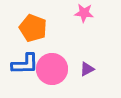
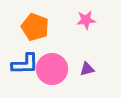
pink star: moved 2 px right, 7 px down; rotated 12 degrees counterclockwise
orange pentagon: moved 2 px right, 1 px up
purple triangle: rotated 14 degrees clockwise
